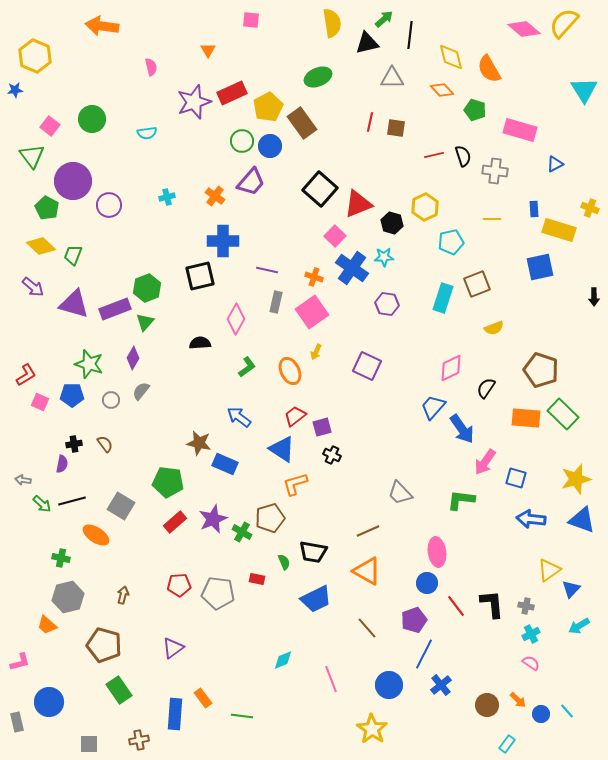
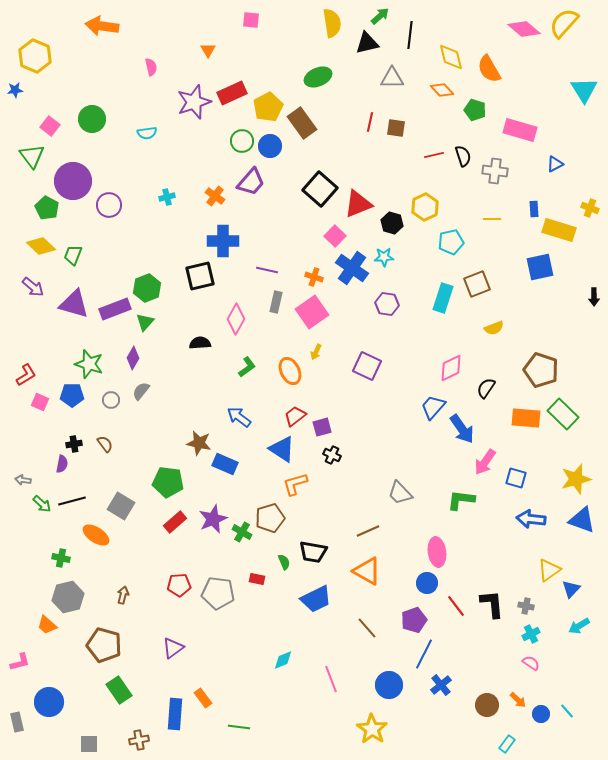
green arrow at (384, 19): moved 4 px left, 3 px up
green line at (242, 716): moved 3 px left, 11 px down
